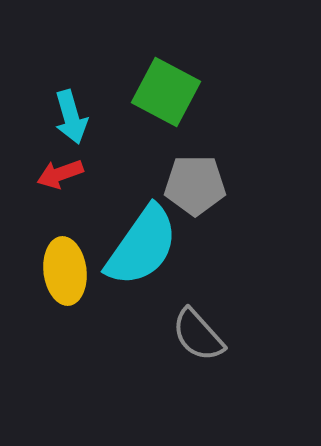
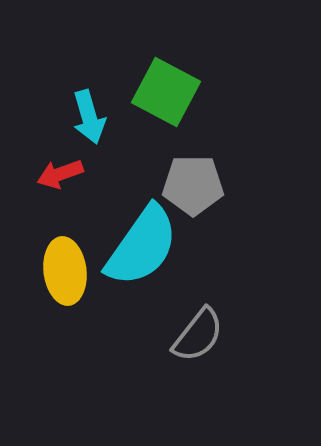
cyan arrow: moved 18 px right
gray pentagon: moved 2 px left
gray semicircle: rotated 100 degrees counterclockwise
